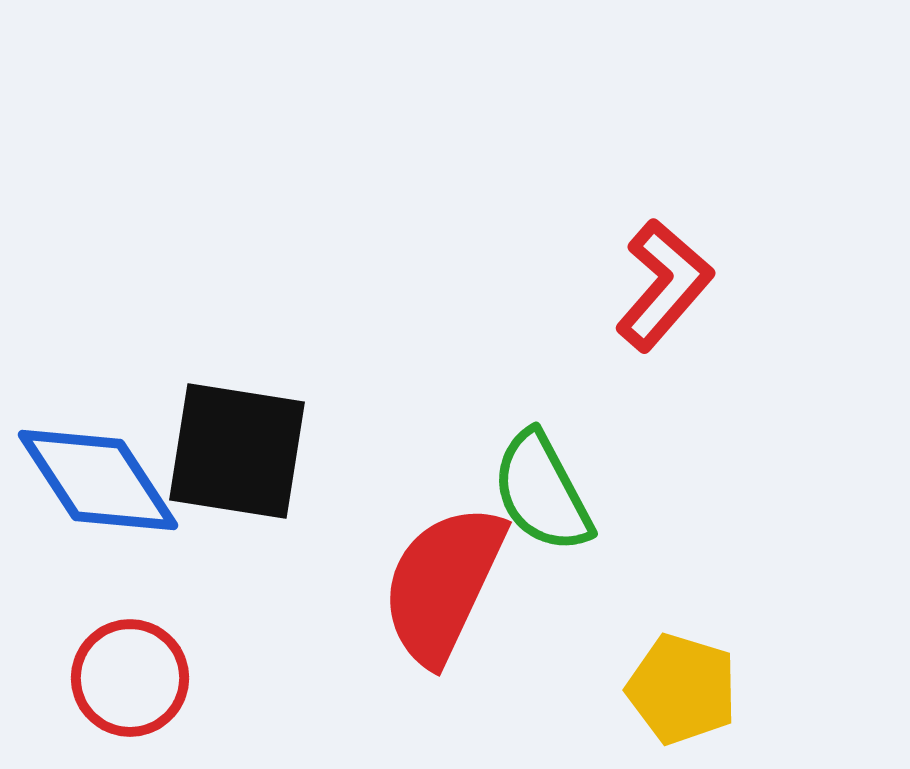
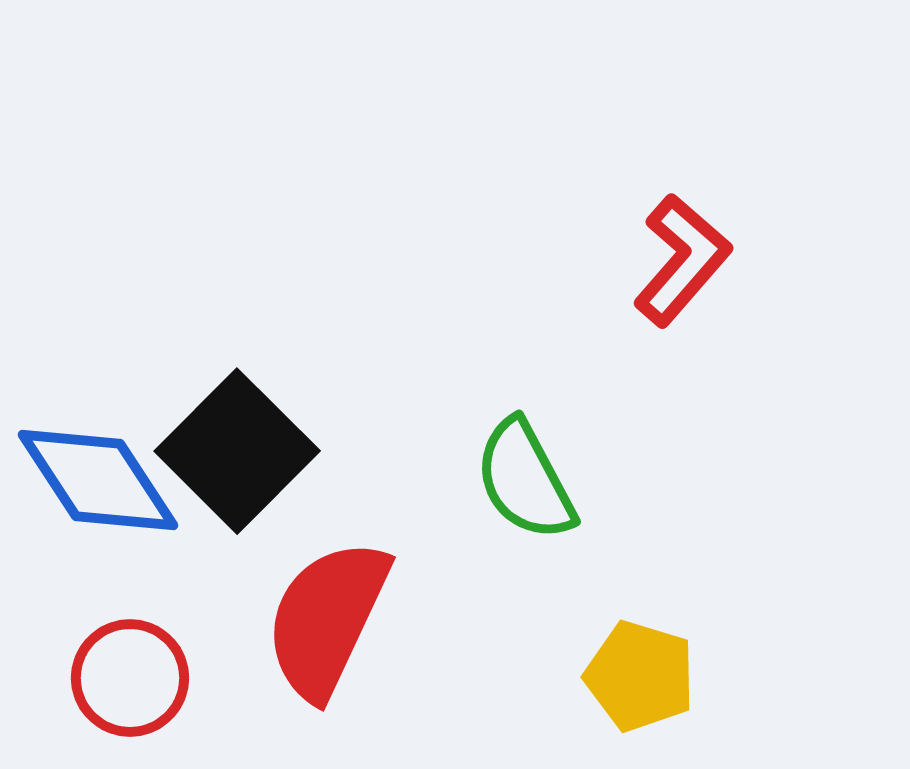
red L-shape: moved 18 px right, 25 px up
black square: rotated 36 degrees clockwise
green semicircle: moved 17 px left, 12 px up
red semicircle: moved 116 px left, 35 px down
yellow pentagon: moved 42 px left, 13 px up
